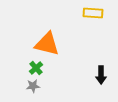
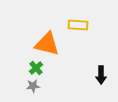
yellow rectangle: moved 15 px left, 12 px down
